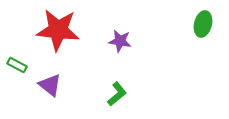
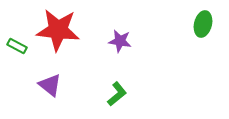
green rectangle: moved 19 px up
